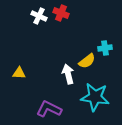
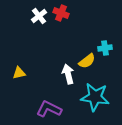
white cross: rotated 28 degrees clockwise
yellow triangle: rotated 16 degrees counterclockwise
